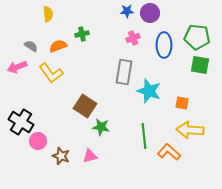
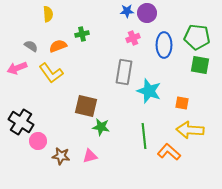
purple circle: moved 3 px left
pink arrow: moved 1 px down
brown square: moved 1 px right; rotated 20 degrees counterclockwise
brown star: rotated 12 degrees counterclockwise
